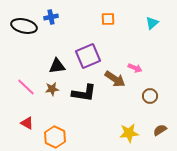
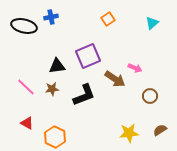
orange square: rotated 32 degrees counterclockwise
black L-shape: moved 2 px down; rotated 30 degrees counterclockwise
